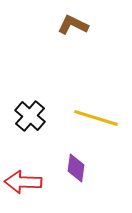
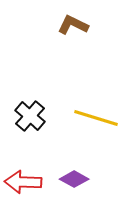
purple diamond: moved 2 px left, 11 px down; rotated 68 degrees counterclockwise
